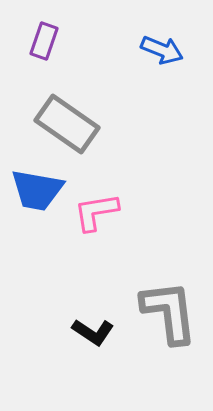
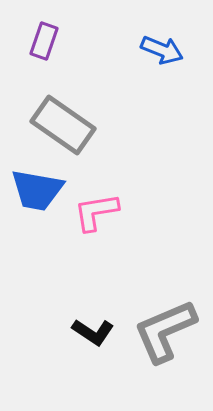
gray rectangle: moved 4 px left, 1 px down
gray L-shape: moved 4 px left, 19 px down; rotated 106 degrees counterclockwise
